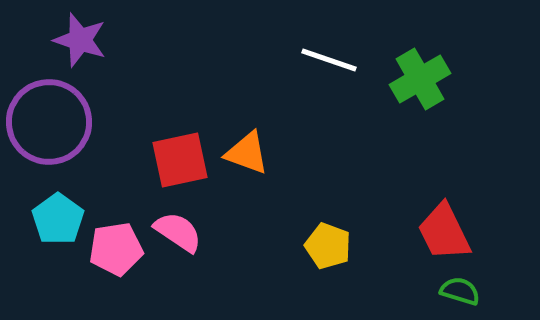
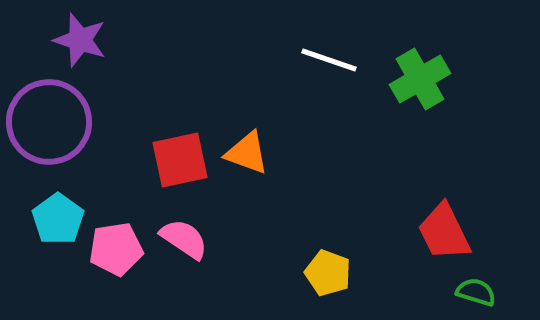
pink semicircle: moved 6 px right, 7 px down
yellow pentagon: moved 27 px down
green semicircle: moved 16 px right, 1 px down
